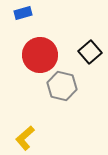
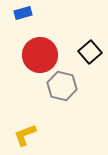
yellow L-shape: moved 3 px up; rotated 20 degrees clockwise
